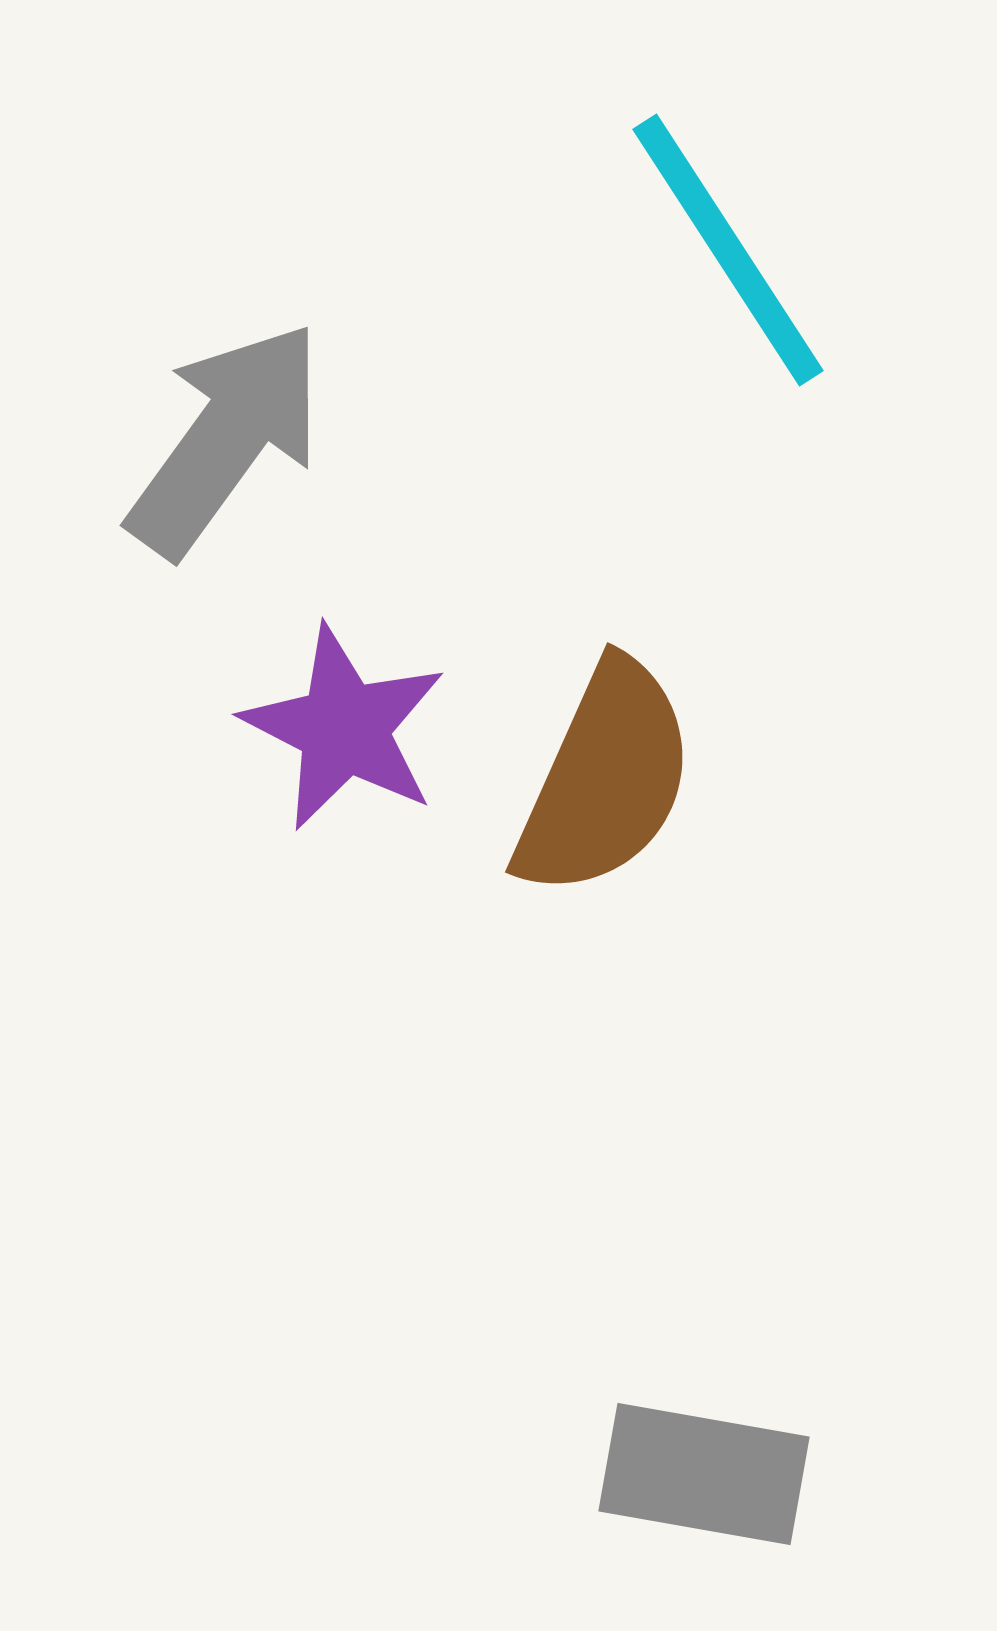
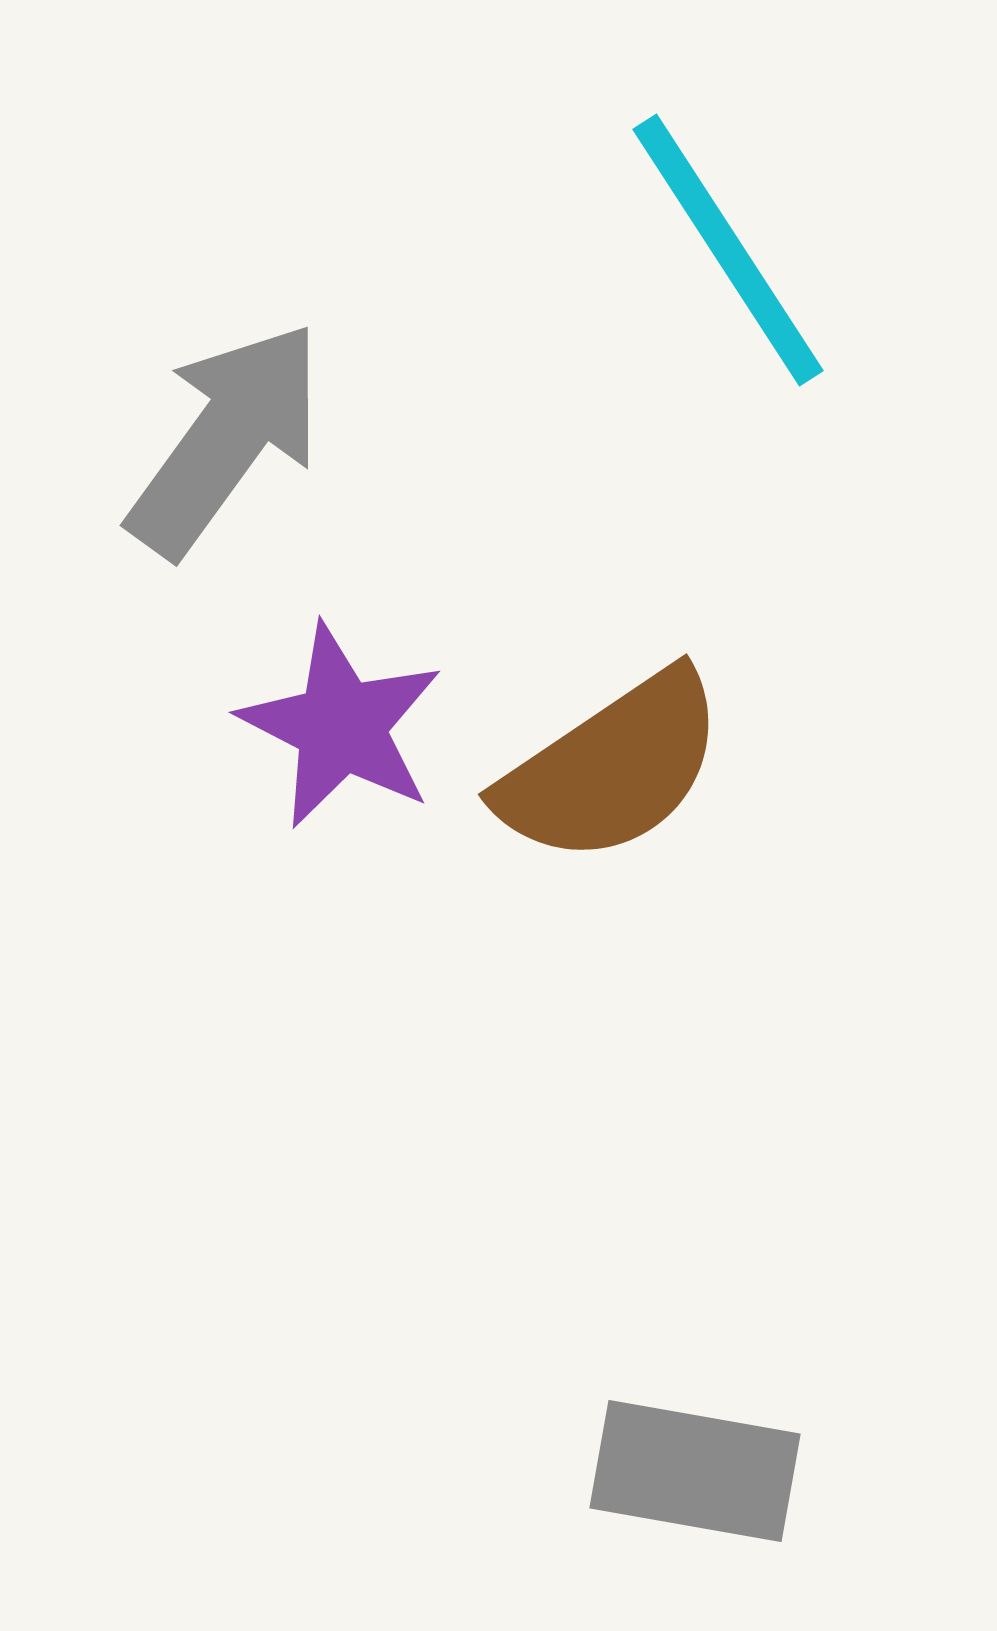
purple star: moved 3 px left, 2 px up
brown semicircle: moved 7 px right, 11 px up; rotated 32 degrees clockwise
gray rectangle: moved 9 px left, 3 px up
